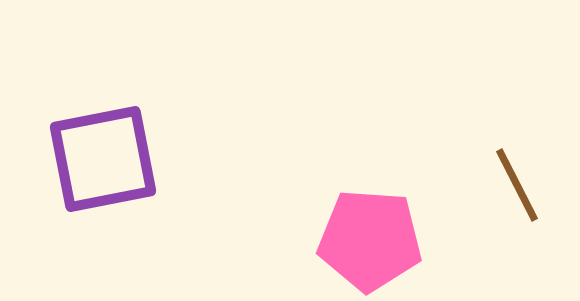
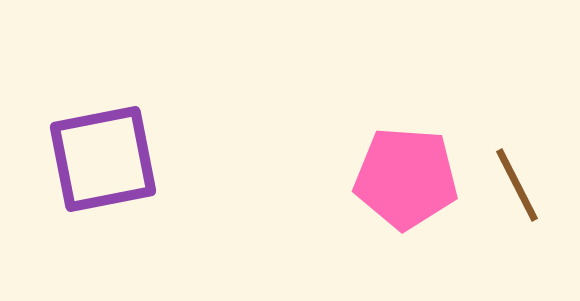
pink pentagon: moved 36 px right, 62 px up
